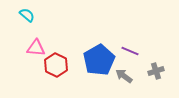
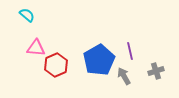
purple line: rotated 54 degrees clockwise
red hexagon: rotated 10 degrees clockwise
gray arrow: rotated 24 degrees clockwise
